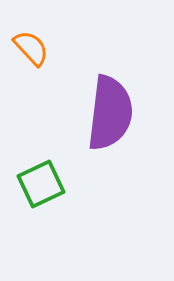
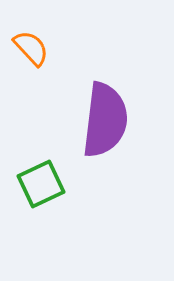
purple semicircle: moved 5 px left, 7 px down
